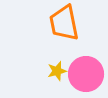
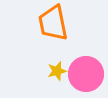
orange trapezoid: moved 11 px left
